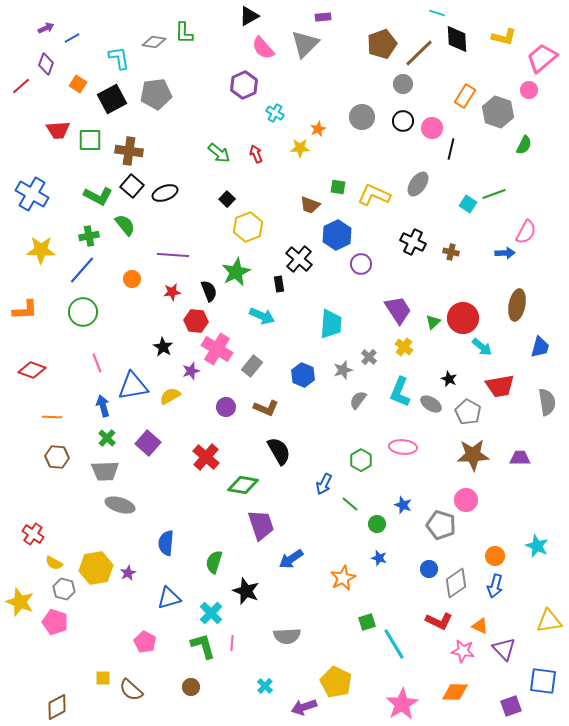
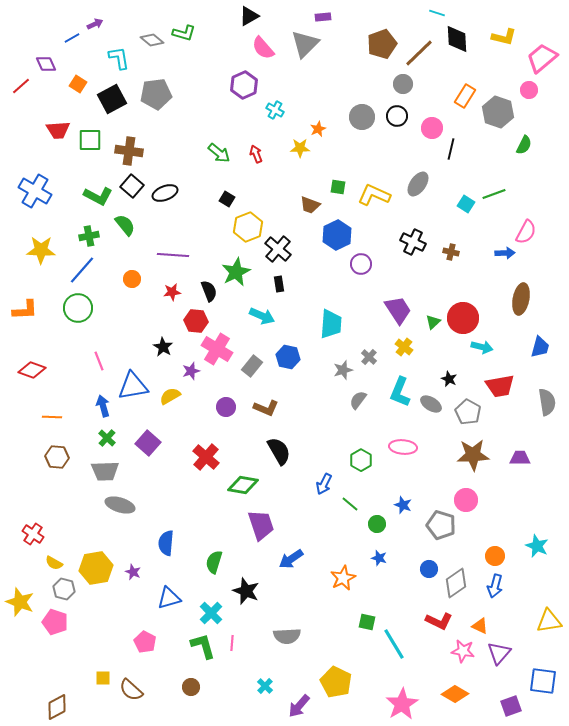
purple arrow at (46, 28): moved 49 px right, 4 px up
green L-shape at (184, 33): rotated 75 degrees counterclockwise
gray diamond at (154, 42): moved 2 px left, 2 px up; rotated 30 degrees clockwise
purple diamond at (46, 64): rotated 45 degrees counterclockwise
cyan cross at (275, 113): moved 3 px up
black circle at (403, 121): moved 6 px left, 5 px up
blue cross at (32, 194): moved 3 px right, 3 px up
black square at (227, 199): rotated 14 degrees counterclockwise
cyan square at (468, 204): moved 2 px left
black cross at (299, 259): moved 21 px left, 10 px up
brown ellipse at (517, 305): moved 4 px right, 6 px up
green circle at (83, 312): moved 5 px left, 4 px up
cyan arrow at (482, 347): rotated 25 degrees counterclockwise
pink line at (97, 363): moved 2 px right, 2 px up
blue hexagon at (303, 375): moved 15 px left, 18 px up; rotated 10 degrees counterclockwise
purple star at (128, 573): moved 5 px right, 1 px up; rotated 21 degrees counterclockwise
green square at (367, 622): rotated 30 degrees clockwise
purple triangle at (504, 649): moved 5 px left, 4 px down; rotated 25 degrees clockwise
orange diamond at (455, 692): moved 2 px down; rotated 28 degrees clockwise
purple arrow at (304, 707): moved 5 px left, 1 px up; rotated 30 degrees counterclockwise
